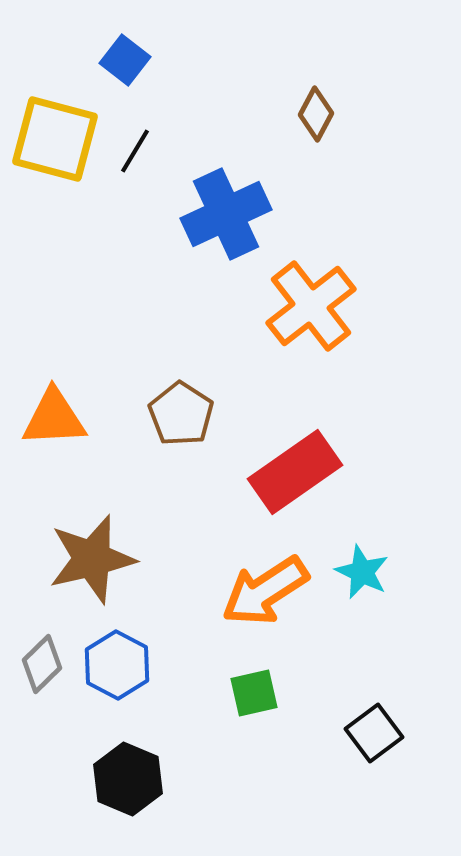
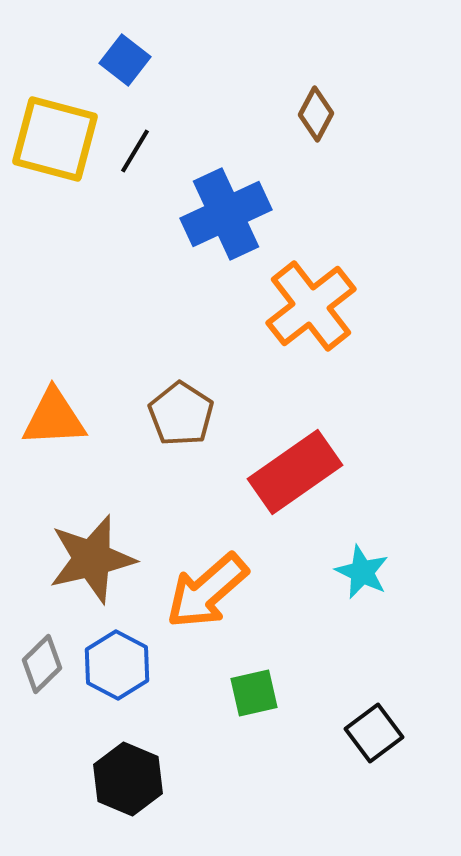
orange arrow: moved 58 px left; rotated 8 degrees counterclockwise
